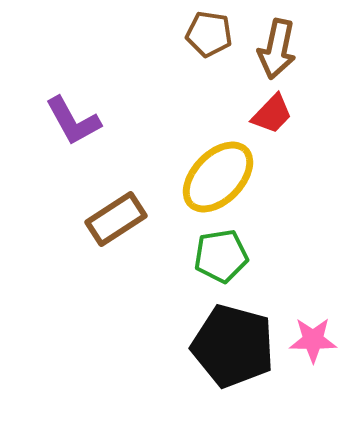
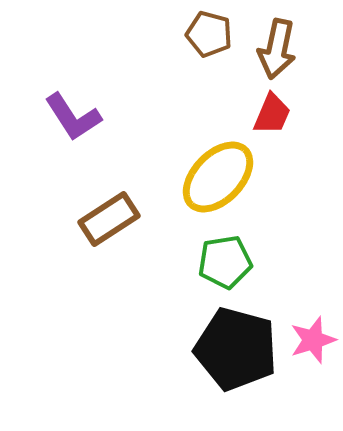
brown pentagon: rotated 6 degrees clockwise
red trapezoid: rotated 21 degrees counterclockwise
purple L-shape: moved 4 px up; rotated 4 degrees counterclockwise
brown rectangle: moved 7 px left
green pentagon: moved 4 px right, 6 px down
pink star: rotated 18 degrees counterclockwise
black pentagon: moved 3 px right, 3 px down
